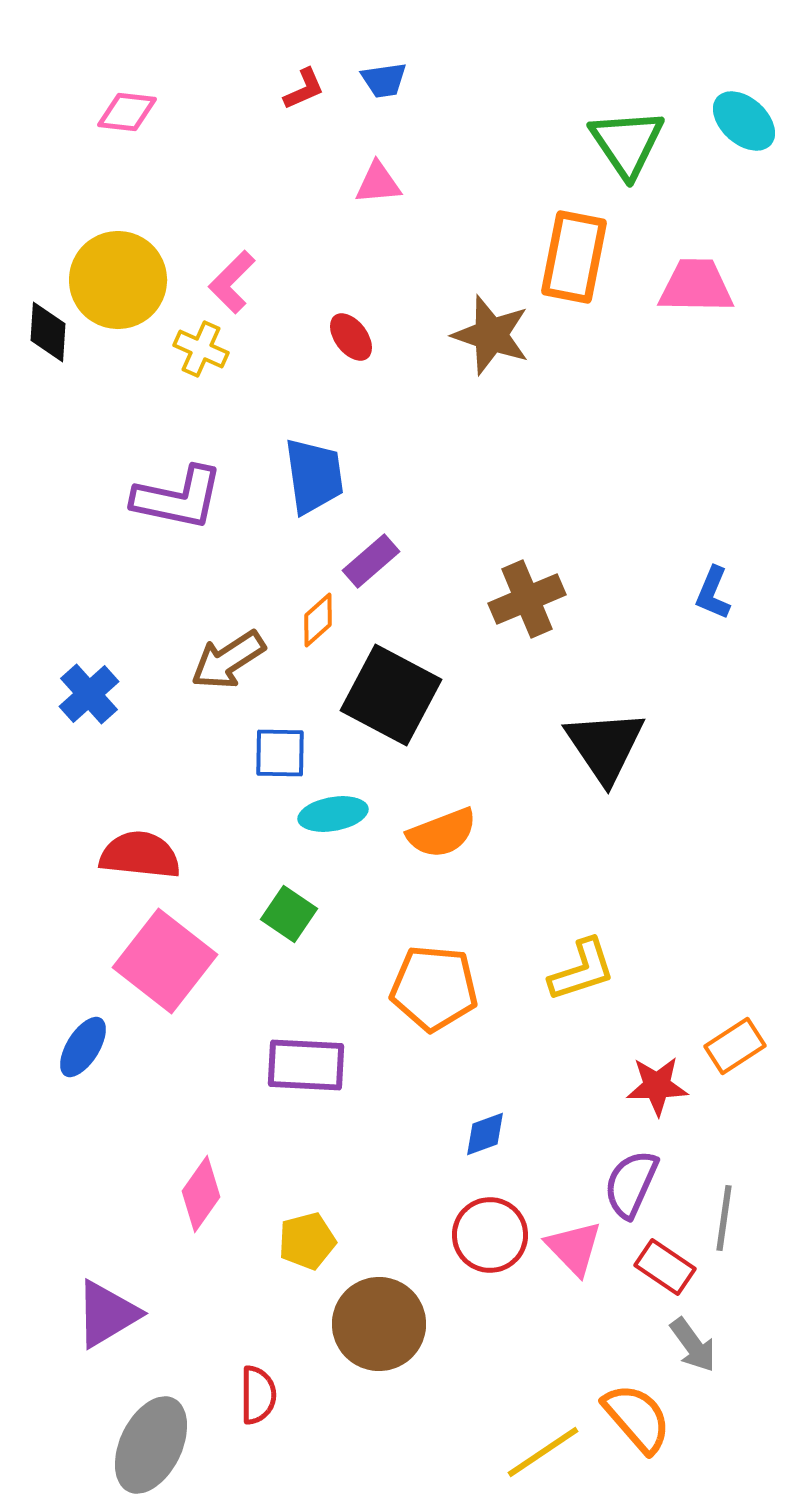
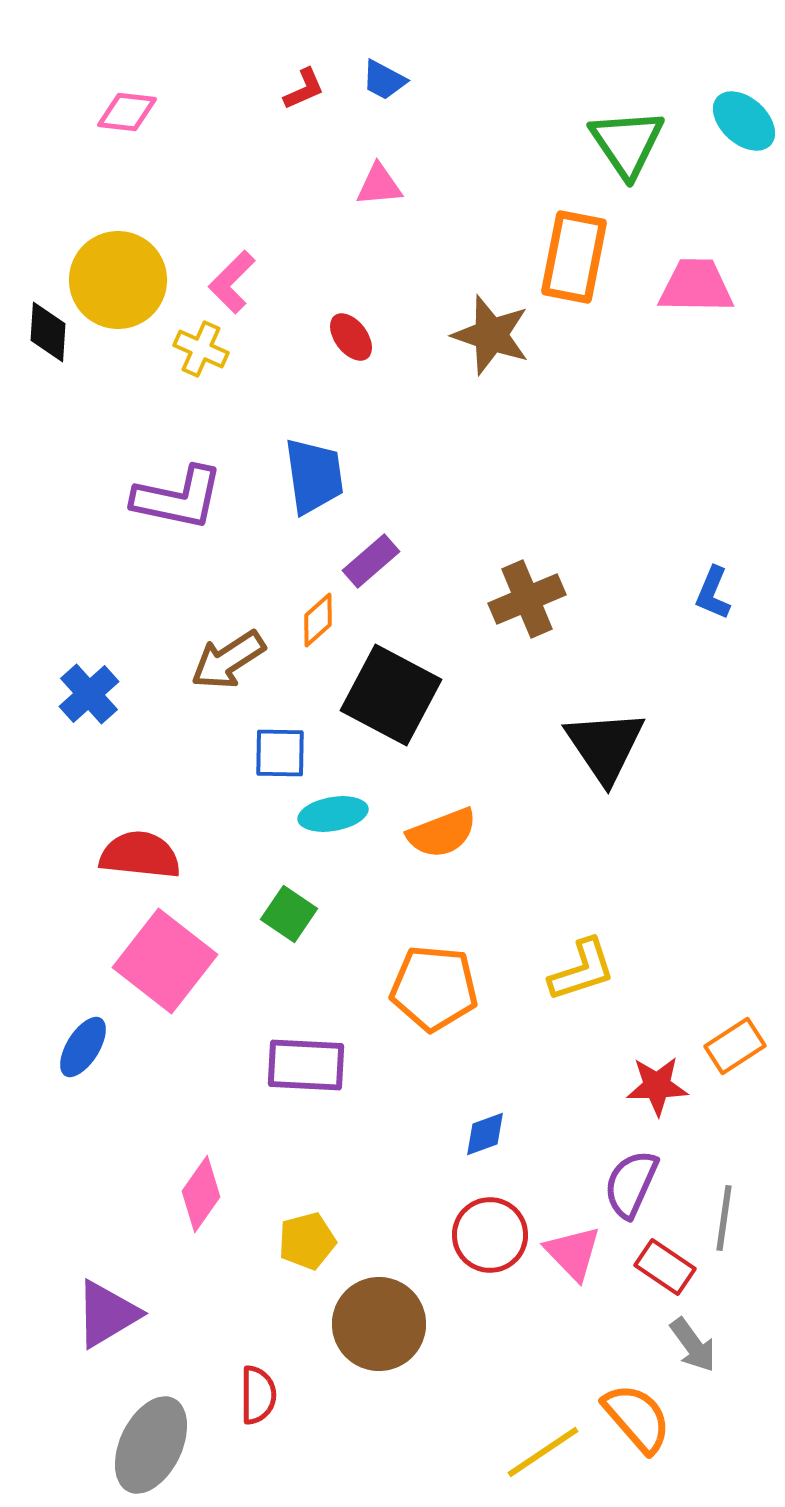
blue trapezoid at (384, 80): rotated 36 degrees clockwise
pink triangle at (378, 183): moved 1 px right, 2 px down
pink triangle at (574, 1248): moved 1 px left, 5 px down
